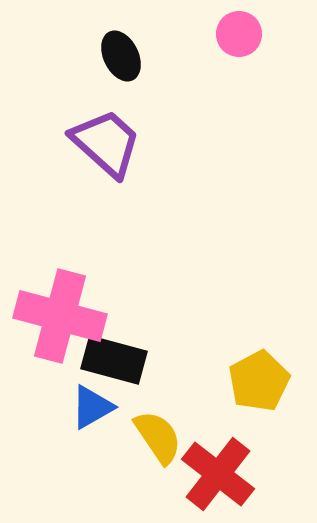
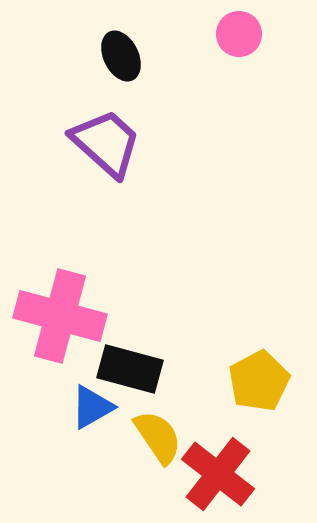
black rectangle: moved 16 px right, 9 px down
